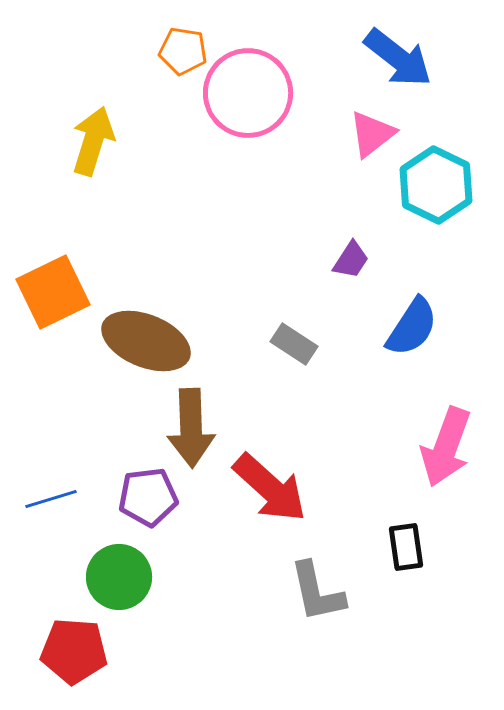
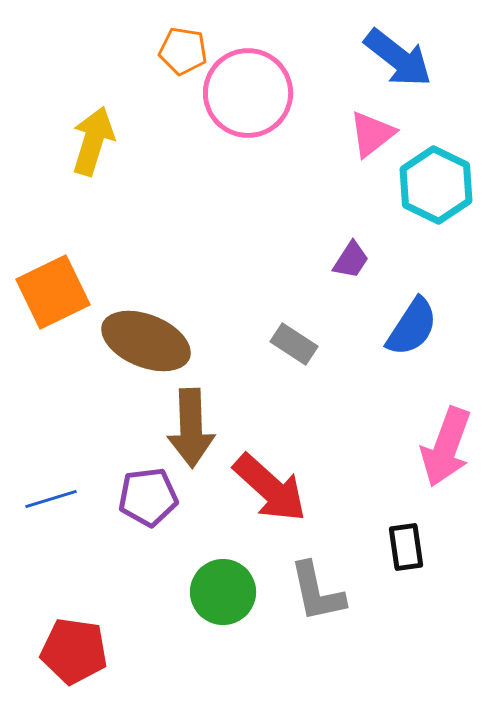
green circle: moved 104 px right, 15 px down
red pentagon: rotated 4 degrees clockwise
